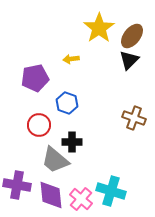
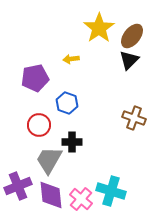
gray trapezoid: moved 6 px left; rotated 80 degrees clockwise
purple cross: moved 1 px right, 1 px down; rotated 32 degrees counterclockwise
